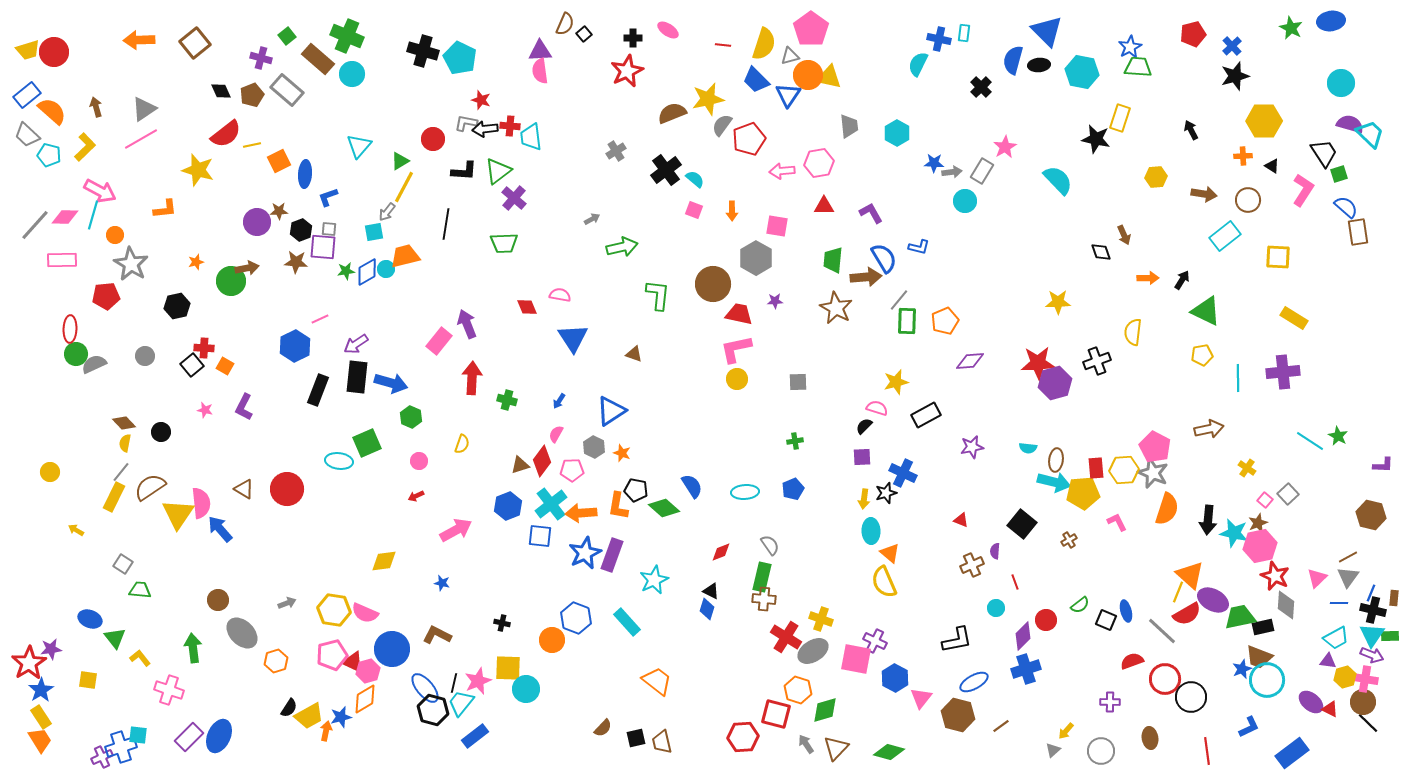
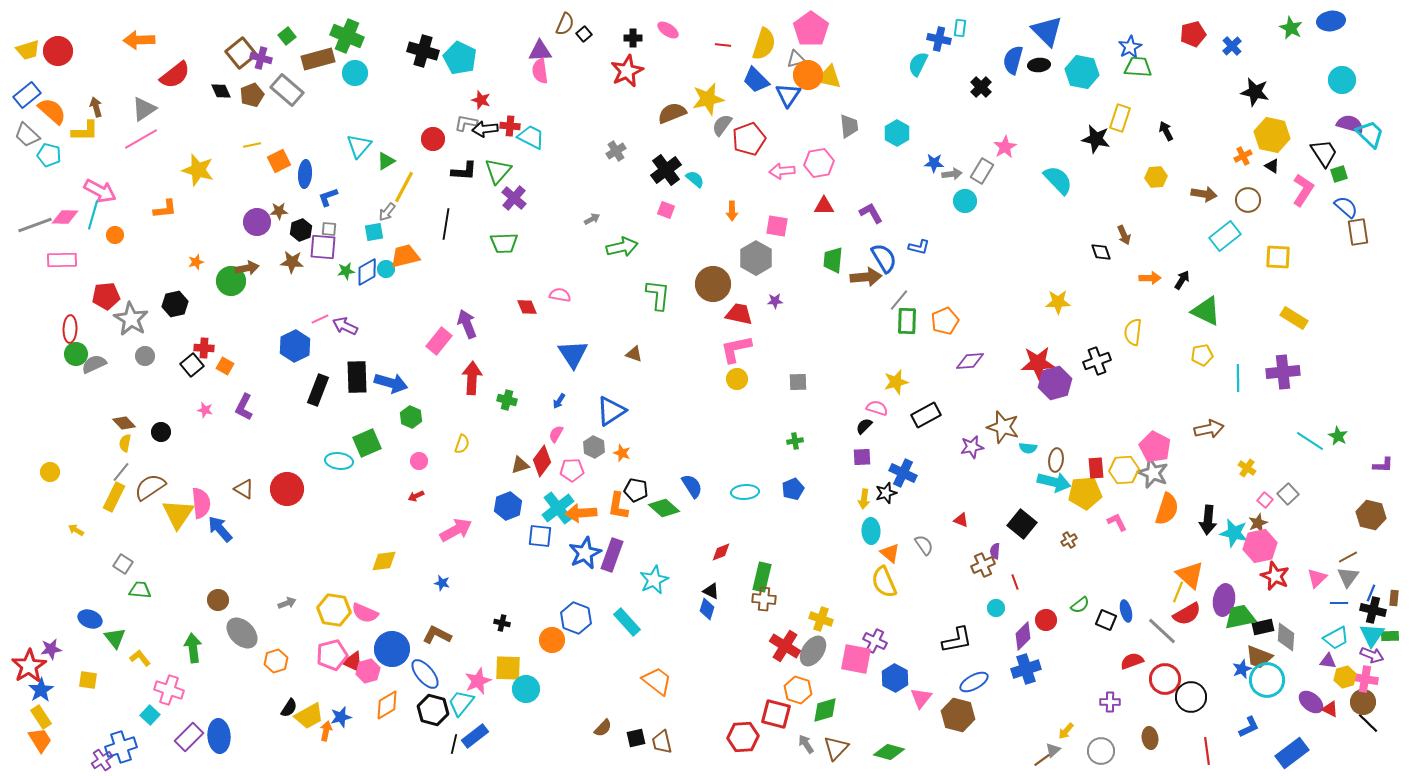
cyan rectangle at (964, 33): moved 4 px left, 5 px up
brown square at (195, 43): moved 46 px right, 10 px down
red circle at (54, 52): moved 4 px right, 1 px up
gray triangle at (790, 56): moved 6 px right, 3 px down
brown rectangle at (318, 59): rotated 56 degrees counterclockwise
cyan circle at (352, 74): moved 3 px right, 1 px up
black star at (1235, 76): moved 20 px right, 16 px down; rotated 28 degrees clockwise
cyan circle at (1341, 83): moved 1 px right, 3 px up
yellow hexagon at (1264, 121): moved 8 px right, 14 px down; rotated 12 degrees clockwise
black arrow at (1191, 130): moved 25 px left, 1 px down
red semicircle at (226, 134): moved 51 px left, 59 px up
cyan trapezoid at (531, 137): rotated 124 degrees clockwise
yellow L-shape at (85, 147): moved 16 px up; rotated 44 degrees clockwise
orange cross at (1243, 156): rotated 24 degrees counterclockwise
green triangle at (400, 161): moved 14 px left
green triangle at (498, 171): rotated 12 degrees counterclockwise
gray arrow at (952, 172): moved 2 px down
pink square at (694, 210): moved 28 px left
gray line at (35, 225): rotated 28 degrees clockwise
brown star at (296, 262): moved 4 px left
gray star at (131, 264): moved 55 px down
orange arrow at (1148, 278): moved 2 px right
black hexagon at (177, 306): moved 2 px left, 2 px up
brown star at (836, 308): moved 167 px right, 119 px down; rotated 12 degrees counterclockwise
blue triangle at (573, 338): moved 16 px down
purple arrow at (356, 344): moved 11 px left, 18 px up; rotated 60 degrees clockwise
black rectangle at (357, 377): rotated 8 degrees counterclockwise
yellow pentagon at (1083, 493): moved 2 px right
cyan cross at (551, 504): moved 7 px right, 4 px down
gray semicircle at (770, 545): moved 154 px right
brown cross at (972, 565): moved 11 px right
purple ellipse at (1213, 600): moved 11 px right; rotated 72 degrees clockwise
gray diamond at (1286, 605): moved 32 px down
red cross at (786, 637): moved 1 px left, 9 px down
gray ellipse at (813, 651): rotated 24 degrees counterclockwise
red star at (29, 663): moved 3 px down
black line at (454, 683): moved 61 px down
blue ellipse at (425, 688): moved 14 px up
orange diamond at (365, 699): moved 22 px right, 6 px down
brown line at (1001, 726): moved 41 px right, 34 px down
cyan square at (138, 735): moved 12 px right, 20 px up; rotated 36 degrees clockwise
blue ellipse at (219, 736): rotated 28 degrees counterclockwise
purple cross at (102, 757): moved 3 px down; rotated 10 degrees counterclockwise
